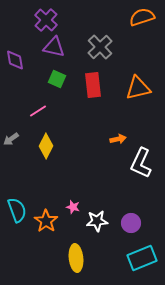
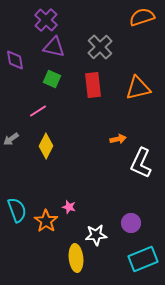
green square: moved 5 px left
pink star: moved 4 px left
white star: moved 1 px left, 14 px down
cyan rectangle: moved 1 px right, 1 px down
